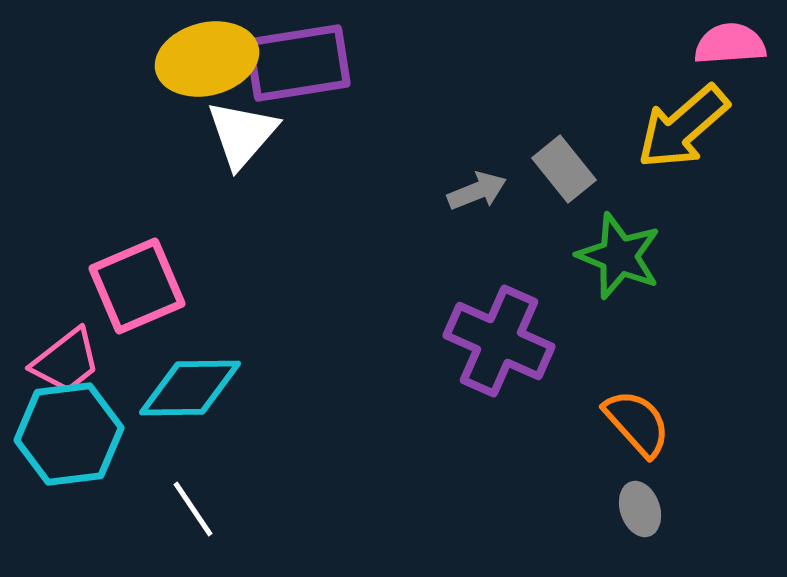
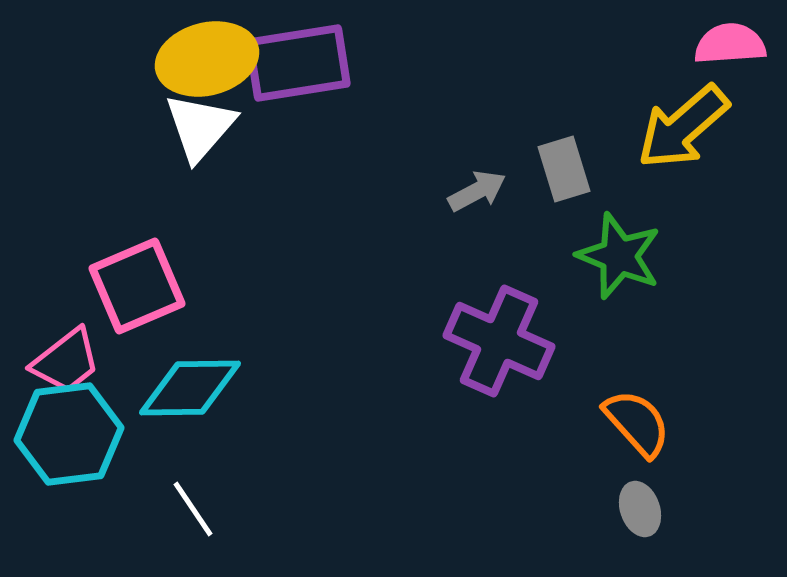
white triangle: moved 42 px left, 7 px up
gray rectangle: rotated 22 degrees clockwise
gray arrow: rotated 6 degrees counterclockwise
